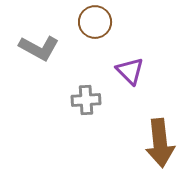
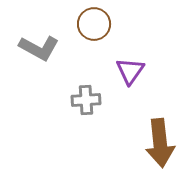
brown circle: moved 1 px left, 2 px down
purple triangle: rotated 20 degrees clockwise
